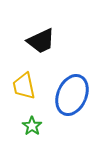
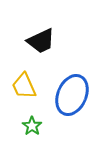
yellow trapezoid: rotated 12 degrees counterclockwise
